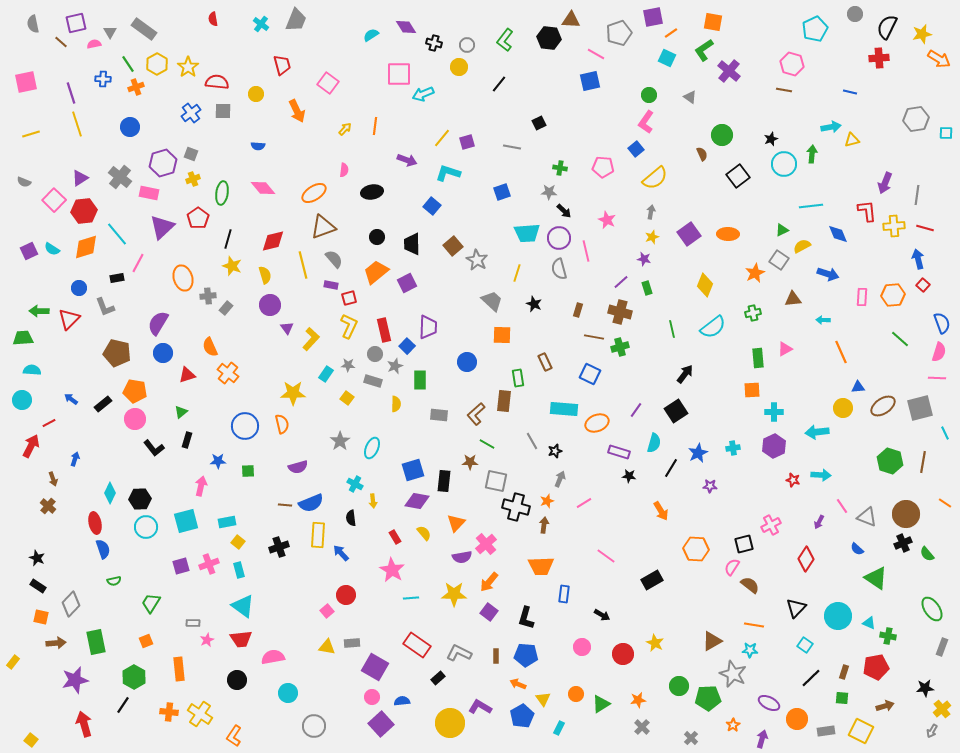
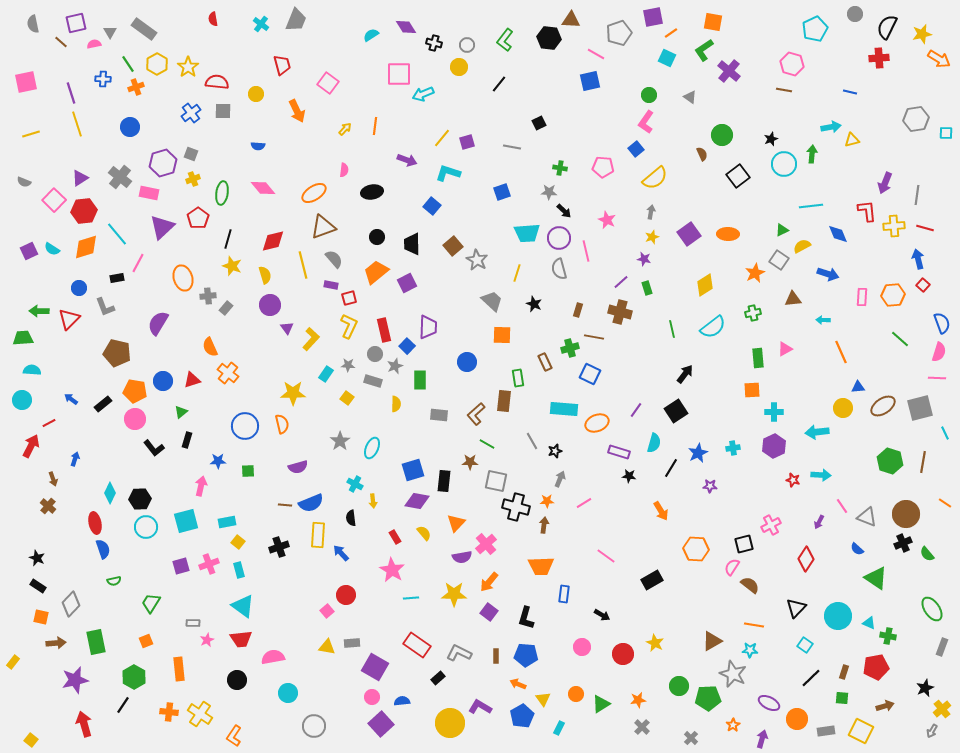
yellow diamond at (705, 285): rotated 35 degrees clockwise
green cross at (620, 347): moved 50 px left, 1 px down
blue circle at (163, 353): moved 28 px down
red triangle at (187, 375): moved 5 px right, 5 px down
orange star at (547, 501): rotated 16 degrees clockwise
black star at (925, 688): rotated 18 degrees counterclockwise
